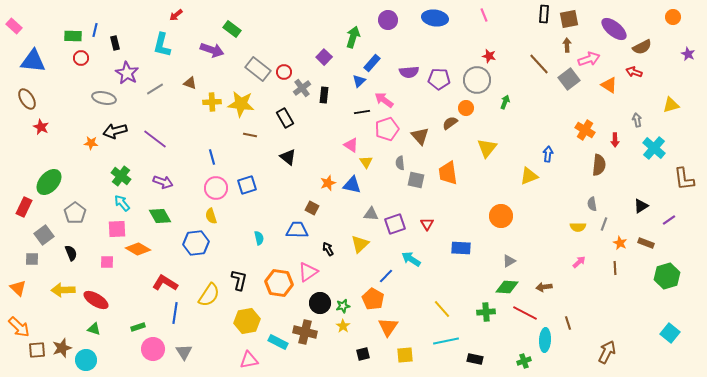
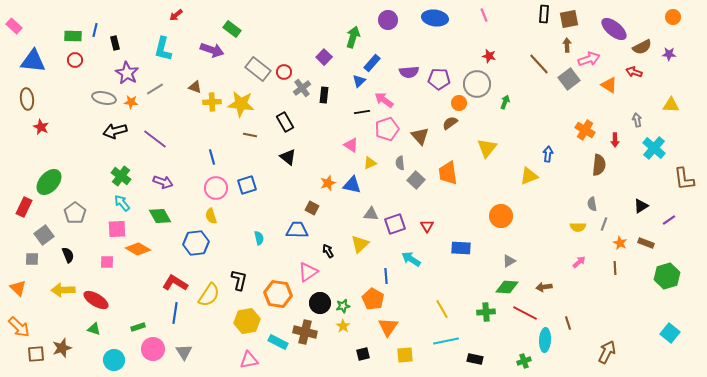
cyan L-shape at (162, 45): moved 1 px right, 4 px down
purple star at (688, 54): moved 19 px left; rotated 24 degrees counterclockwise
red circle at (81, 58): moved 6 px left, 2 px down
gray circle at (477, 80): moved 4 px down
brown triangle at (190, 83): moved 5 px right, 4 px down
brown ellipse at (27, 99): rotated 25 degrees clockwise
yellow triangle at (671, 105): rotated 18 degrees clockwise
orange circle at (466, 108): moved 7 px left, 5 px up
black rectangle at (285, 118): moved 4 px down
orange star at (91, 143): moved 40 px right, 41 px up
yellow triangle at (366, 162): moved 4 px right, 1 px down; rotated 40 degrees clockwise
gray square at (416, 180): rotated 30 degrees clockwise
red triangle at (427, 224): moved 2 px down
black arrow at (328, 249): moved 2 px down
black semicircle at (71, 253): moved 3 px left, 2 px down
blue line at (386, 276): rotated 49 degrees counterclockwise
red L-shape at (165, 283): moved 10 px right
orange hexagon at (279, 283): moved 1 px left, 11 px down
yellow line at (442, 309): rotated 12 degrees clockwise
brown square at (37, 350): moved 1 px left, 4 px down
cyan circle at (86, 360): moved 28 px right
